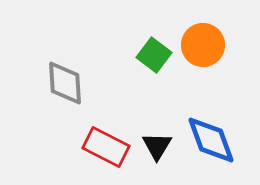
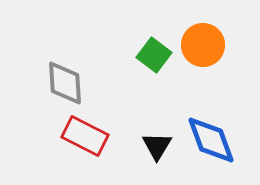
red rectangle: moved 21 px left, 11 px up
